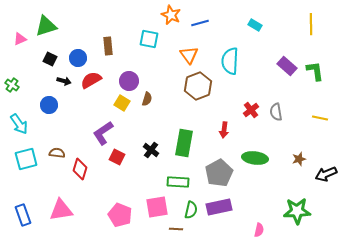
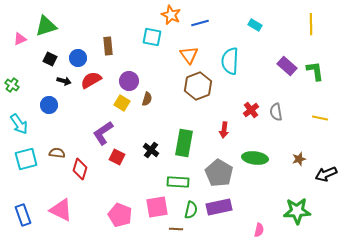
cyan square at (149, 39): moved 3 px right, 2 px up
gray pentagon at (219, 173): rotated 12 degrees counterclockwise
pink triangle at (61, 210): rotated 35 degrees clockwise
